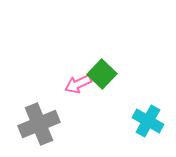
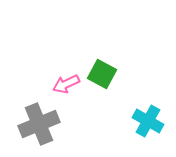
green square: rotated 16 degrees counterclockwise
pink arrow: moved 12 px left
